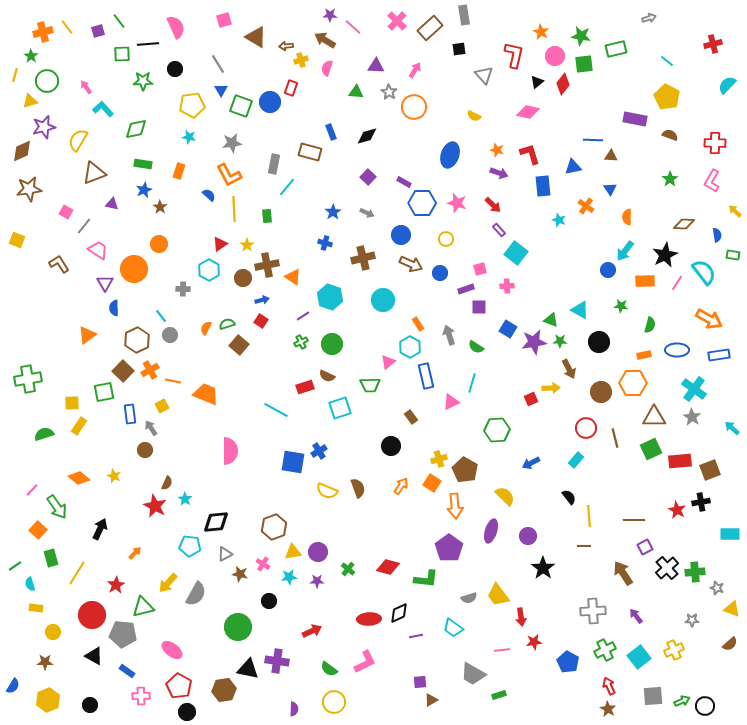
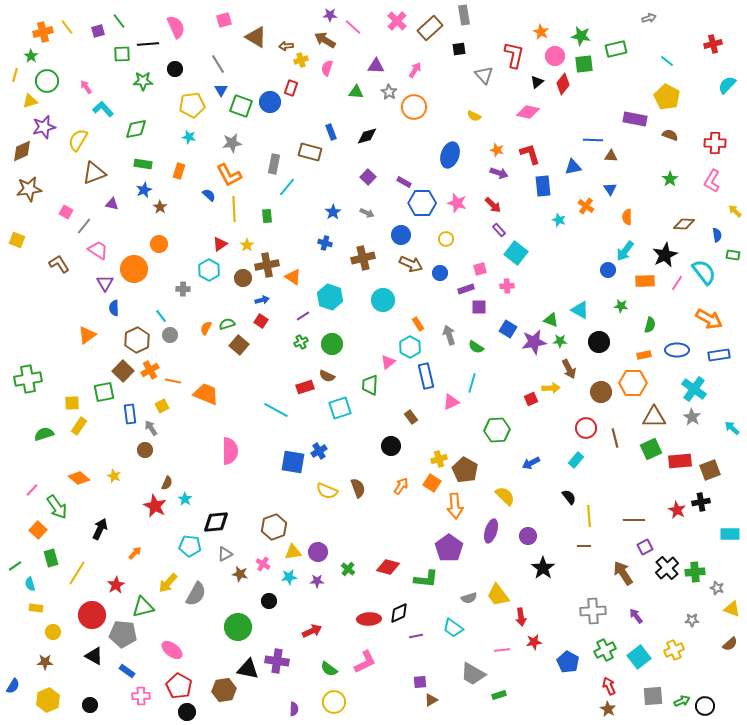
green trapezoid at (370, 385): rotated 95 degrees clockwise
